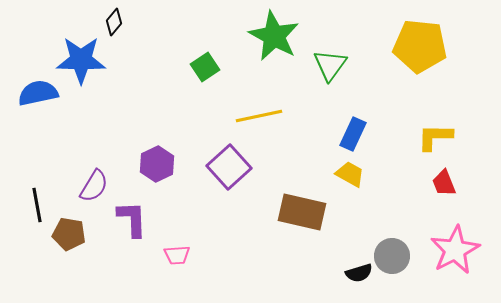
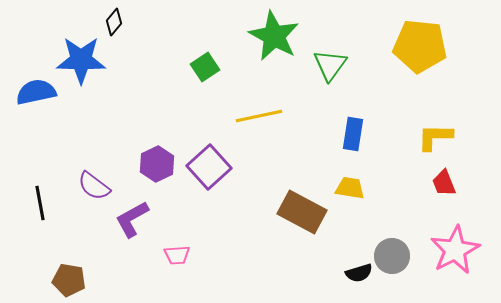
blue semicircle: moved 2 px left, 1 px up
blue rectangle: rotated 16 degrees counterclockwise
purple square: moved 20 px left
yellow trapezoid: moved 14 px down; rotated 20 degrees counterclockwise
purple semicircle: rotated 96 degrees clockwise
black line: moved 3 px right, 2 px up
brown rectangle: rotated 15 degrees clockwise
purple L-shape: rotated 117 degrees counterclockwise
brown pentagon: moved 46 px down
